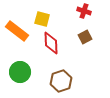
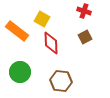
yellow square: rotated 14 degrees clockwise
brown hexagon: rotated 25 degrees clockwise
